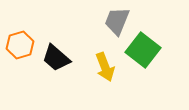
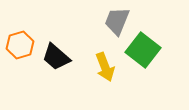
black trapezoid: moved 1 px up
